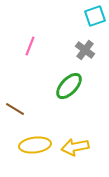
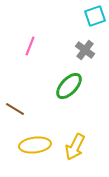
yellow arrow: rotated 52 degrees counterclockwise
